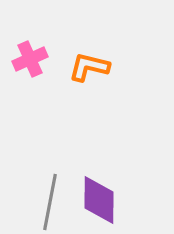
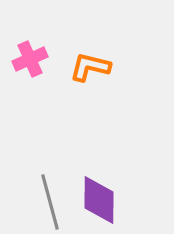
orange L-shape: moved 1 px right
gray line: rotated 26 degrees counterclockwise
